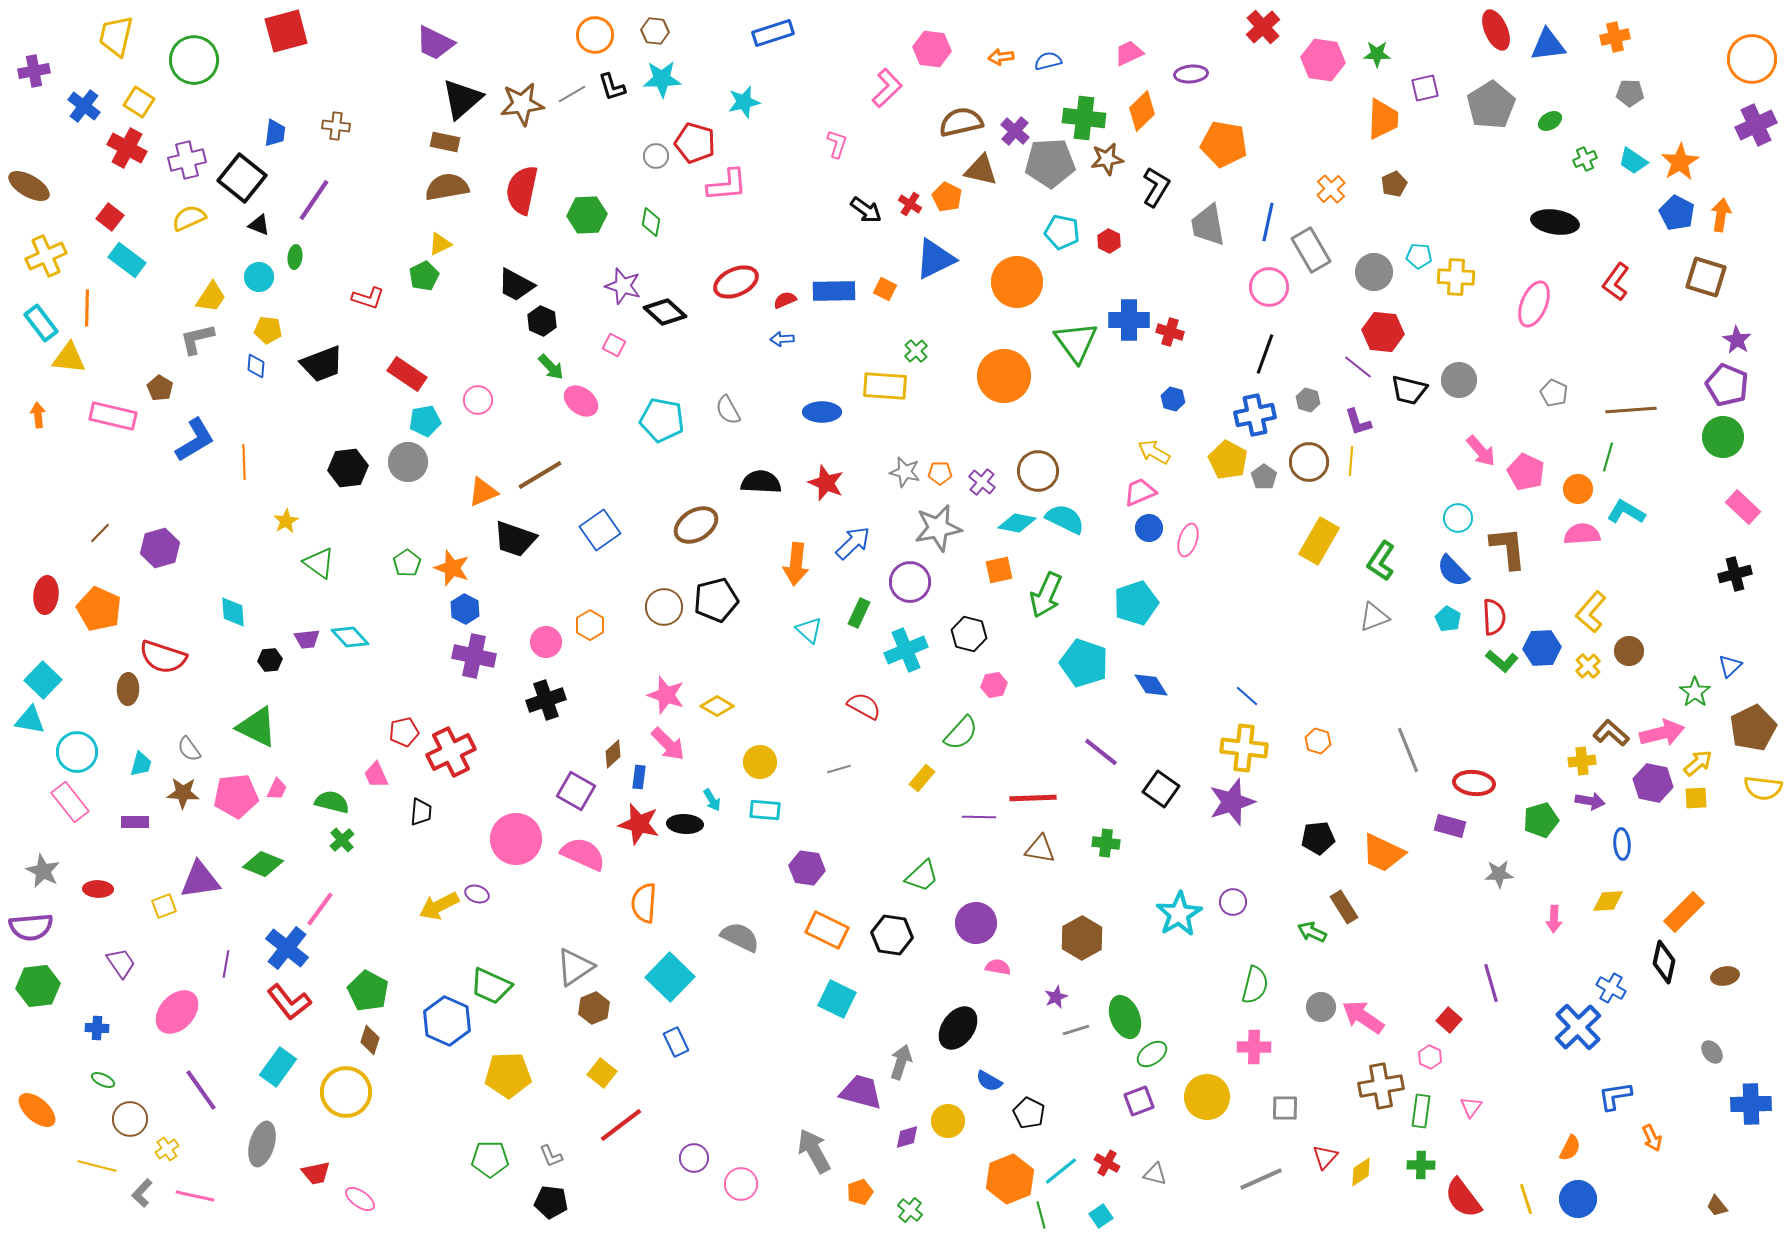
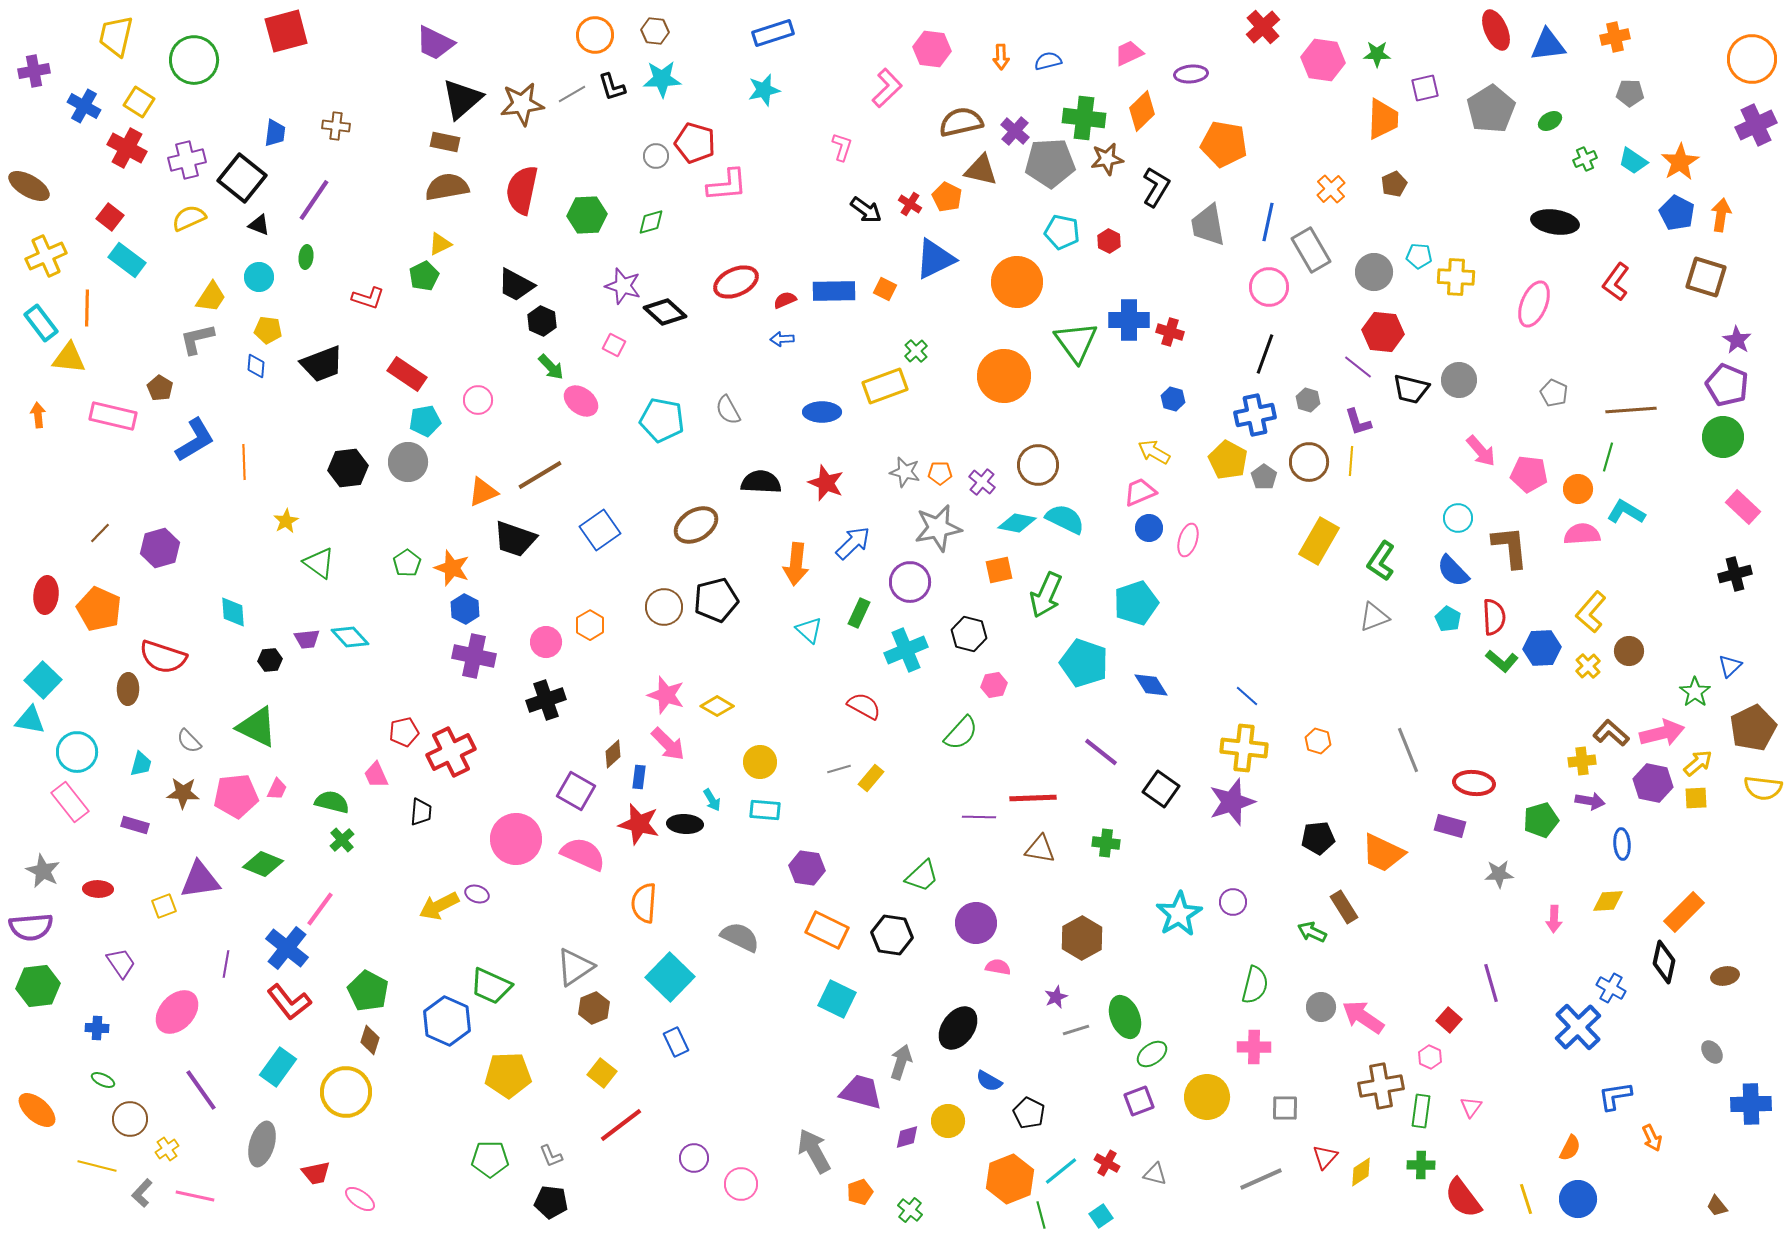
orange arrow at (1001, 57): rotated 85 degrees counterclockwise
cyan star at (744, 102): moved 20 px right, 12 px up
gray pentagon at (1491, 105): moved 4 px down
blue cross at (84, 106): rotated 8 degrees counterclockwise
pink L-shape at (837, 144): moved 5 px right, 3 px down
green diamond at (651, 222): rotated 64 degrees clockwise
green ellipse at (295, 257): moved 11 px right
yellow rectangle at (885, 386): rotated 24 degrees counterclockwise
black trapezoid at (1409, 390): moved 2 px right, 1 px up
brown circle at (1038, 471): moved 6 px up
pink pentagon at (1526, 472): moved 3 px right, 2 px down; rotated 18 degrees counterclockwise
brown L-shape at (1508, 548): moved 2 px right, 1 px up
gray semicircle at (189, 749): moved 8 px up; rotated 8 degrees counterclockwise
yellow rectangle at (922, 778): moved 51 px left
purple rectangle at (135, 822): moved 3 px down; rotated 16 degrees clockwise
